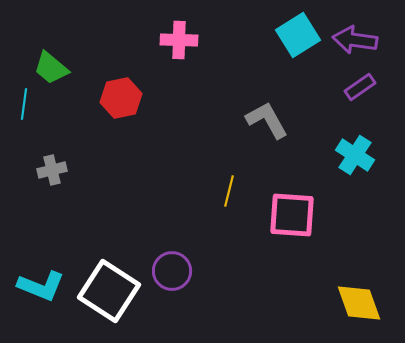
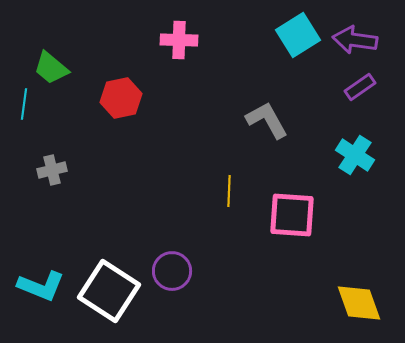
yellow line: rotated 12 degrees counterclockwise
